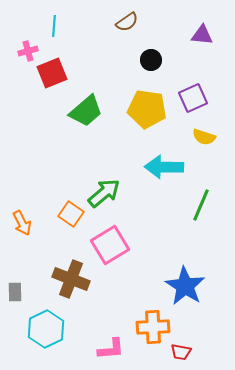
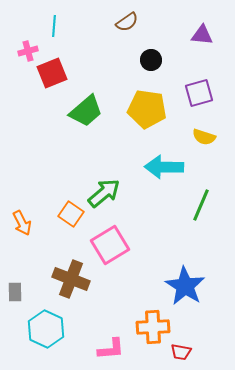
purple square: moved 6 px right, 5 px up; rotated 8 degrees clockwise
cyan hexagon: rotated 9 degrees counterclockwise
